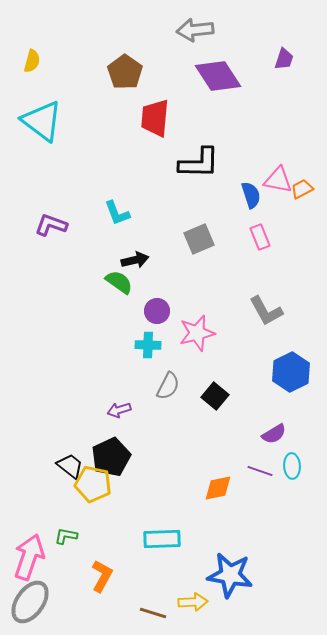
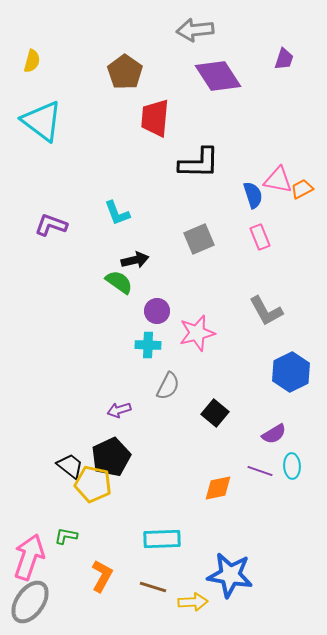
blue semicircle: moved 2 px right
black square: moved 17 px down
brown line: moved 26 px up
